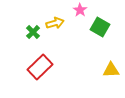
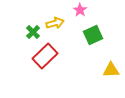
green square: moved 7 px left, 8 px down; rotated 36 degrees clockwise
red rectangle: moved 5 px right, 11 px up
